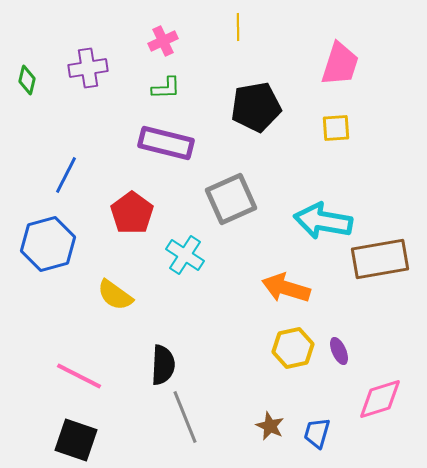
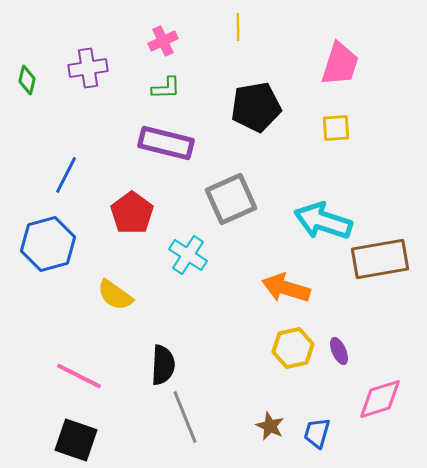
cyan arrow: rotated 8 degrees clockwise
cyan cross: moved 3 px right
